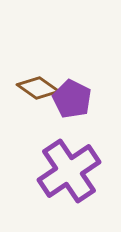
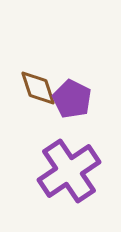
brown diamond: rotated 36 degrees clockwise
